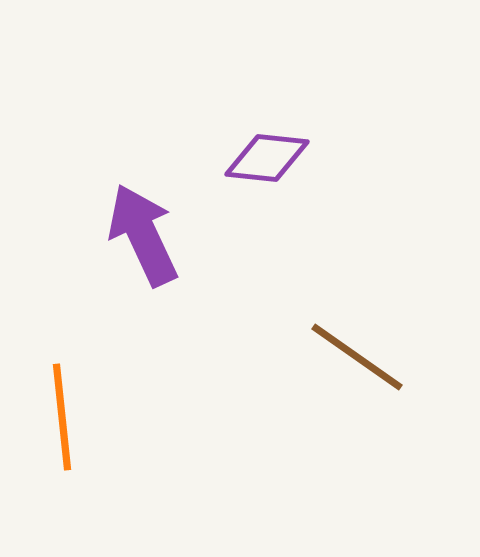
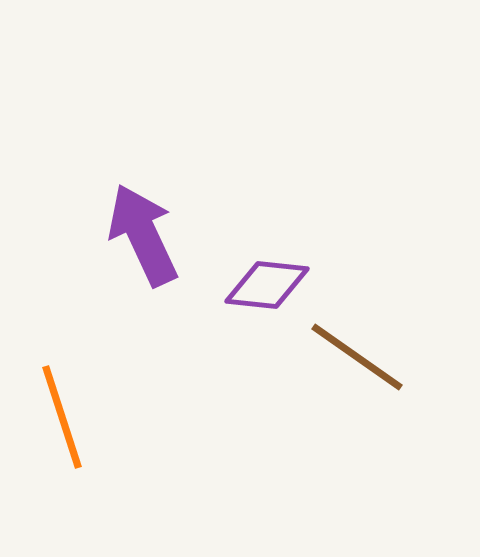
purple diamond: moved 127 px down
orange line: rotated 12 degrees counterclockwise
